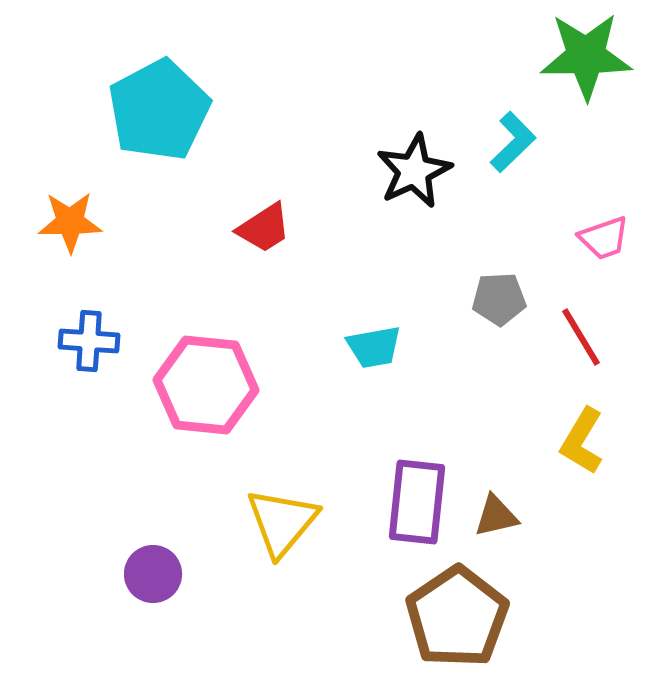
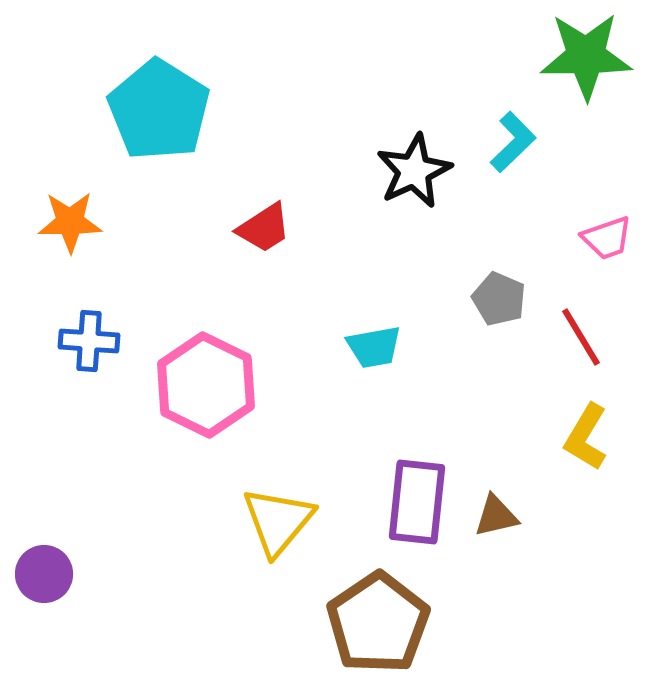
cyan pentagon: rotated 12 degrees counterclockwise
pink trapezoid: moved 3 px right
gray pentagon: rotated 26 degrees clockwise
pink hexagon: rotated 20 degrees clockwise
yellow L-shape: moved 4 px right, 4 px up
yellow triangle: moved 4 px left, 1 px up
purple circle: moved 109 px left
brown pentagon: moved 79 px left, 6 px down
